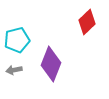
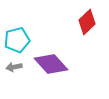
purple diamond: rotated 64 degrees counterclockwise
gray arrow: moved 3 px up
